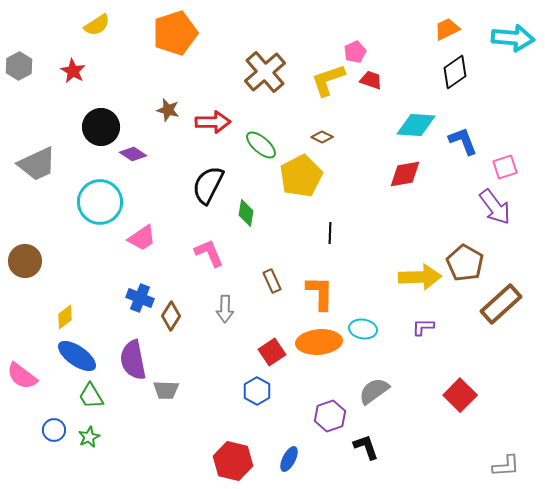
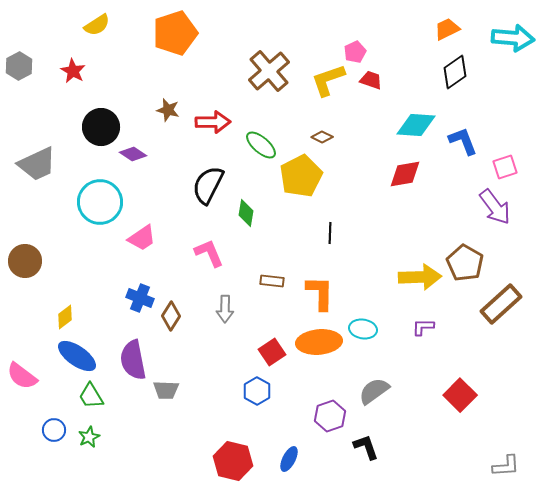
brown cross at (265, 72): moved 4 px right, 1 px up
brown rectangle at (272, 281): rotated 60 degrees counterclockwise
